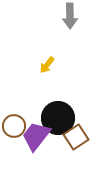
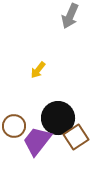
gray arrow: rotated 25 degrees clockwise
yellow arrow: moved 9 px left, 5 px down
purple trapezoid: moved 1 px right, 5 px down
